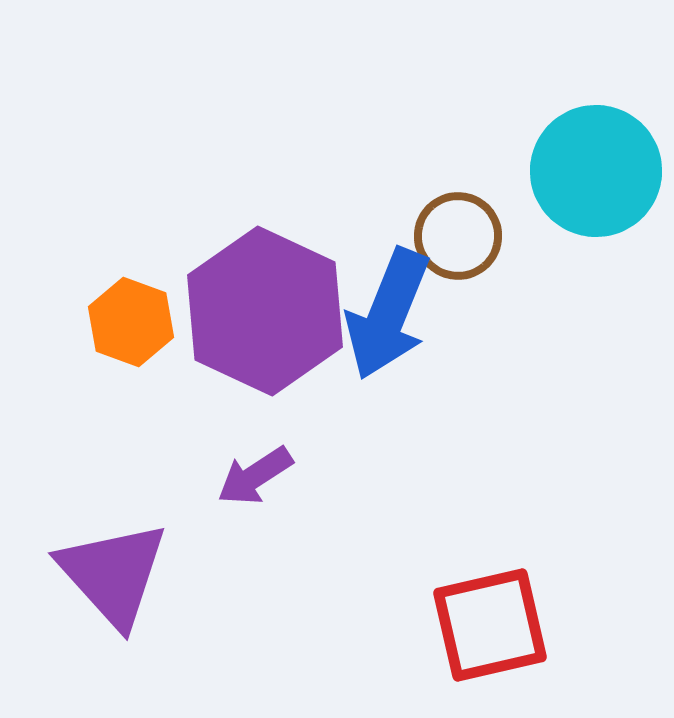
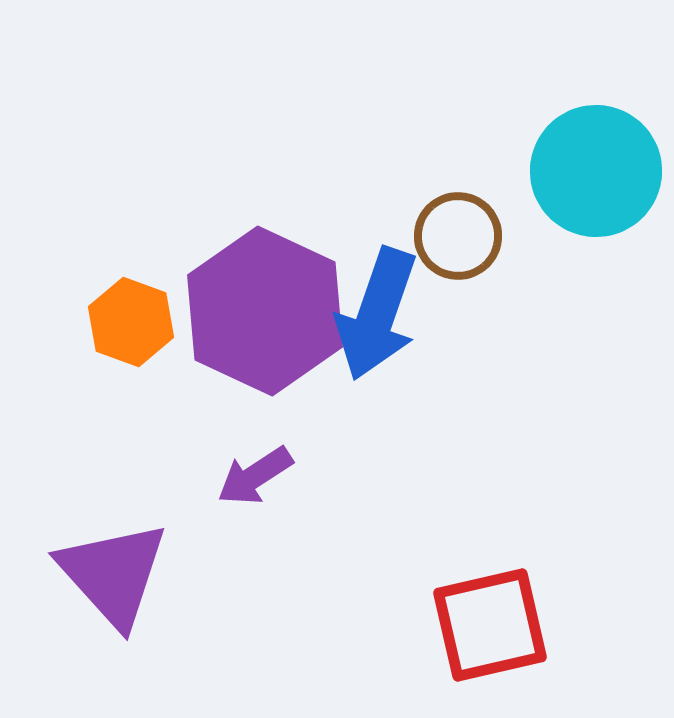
blue arrow: moved 11 px left; rotated 3 degrees counterclockwise
